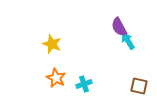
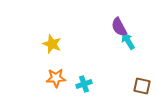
orange star: rotated 30 degrees counterclockwise
brown square: moved 3 px right
